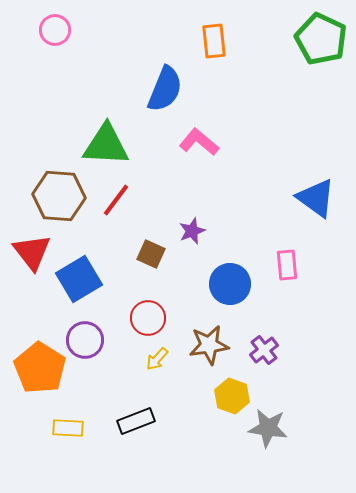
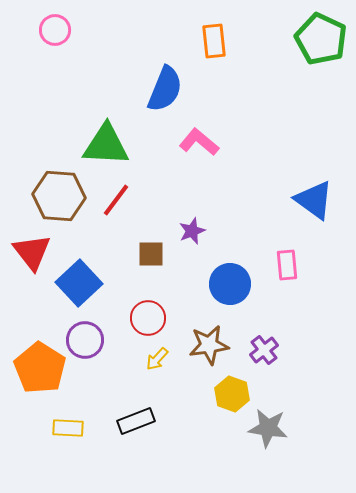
blue triangle: moved 2 px left, 2 px down
brown square: rotated 24 degrees counterclockwise
blue square: moved 4 px down; rotated 12 degrees counterclockwise
yellow hexagon: moved 2 px up
